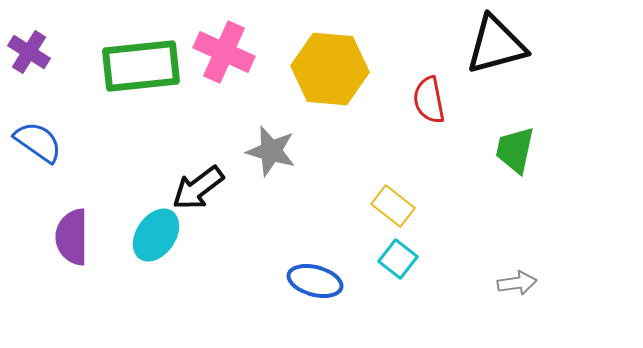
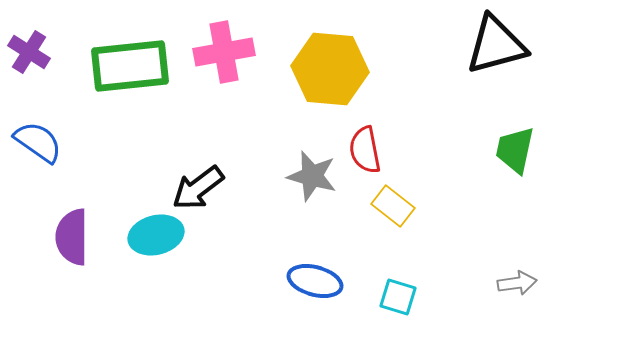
pink cross: rotated 34 degrees counterclockwise
green rectangle: moved 11 px left
red semicircle: moved 64 px left, 50 px down
gray star: moved 41 px right, 25 px down
cyan ellipse: rotated 42 degrees clockwise
cyan square: moved 38 px down; rotated 21 degrees counterclockwise
